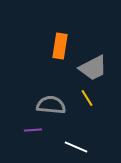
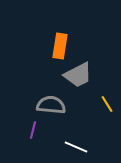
gray trapezoid: moved 15 px left, 7 px down
yellow line: moved 20 px right, 6 px down
purple line: rotated 72 degrees counterclockwise
